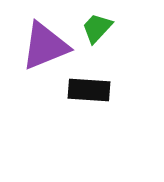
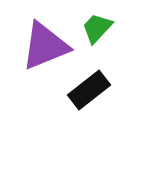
black rectangle: rotated 42 degrees counterclockwise
